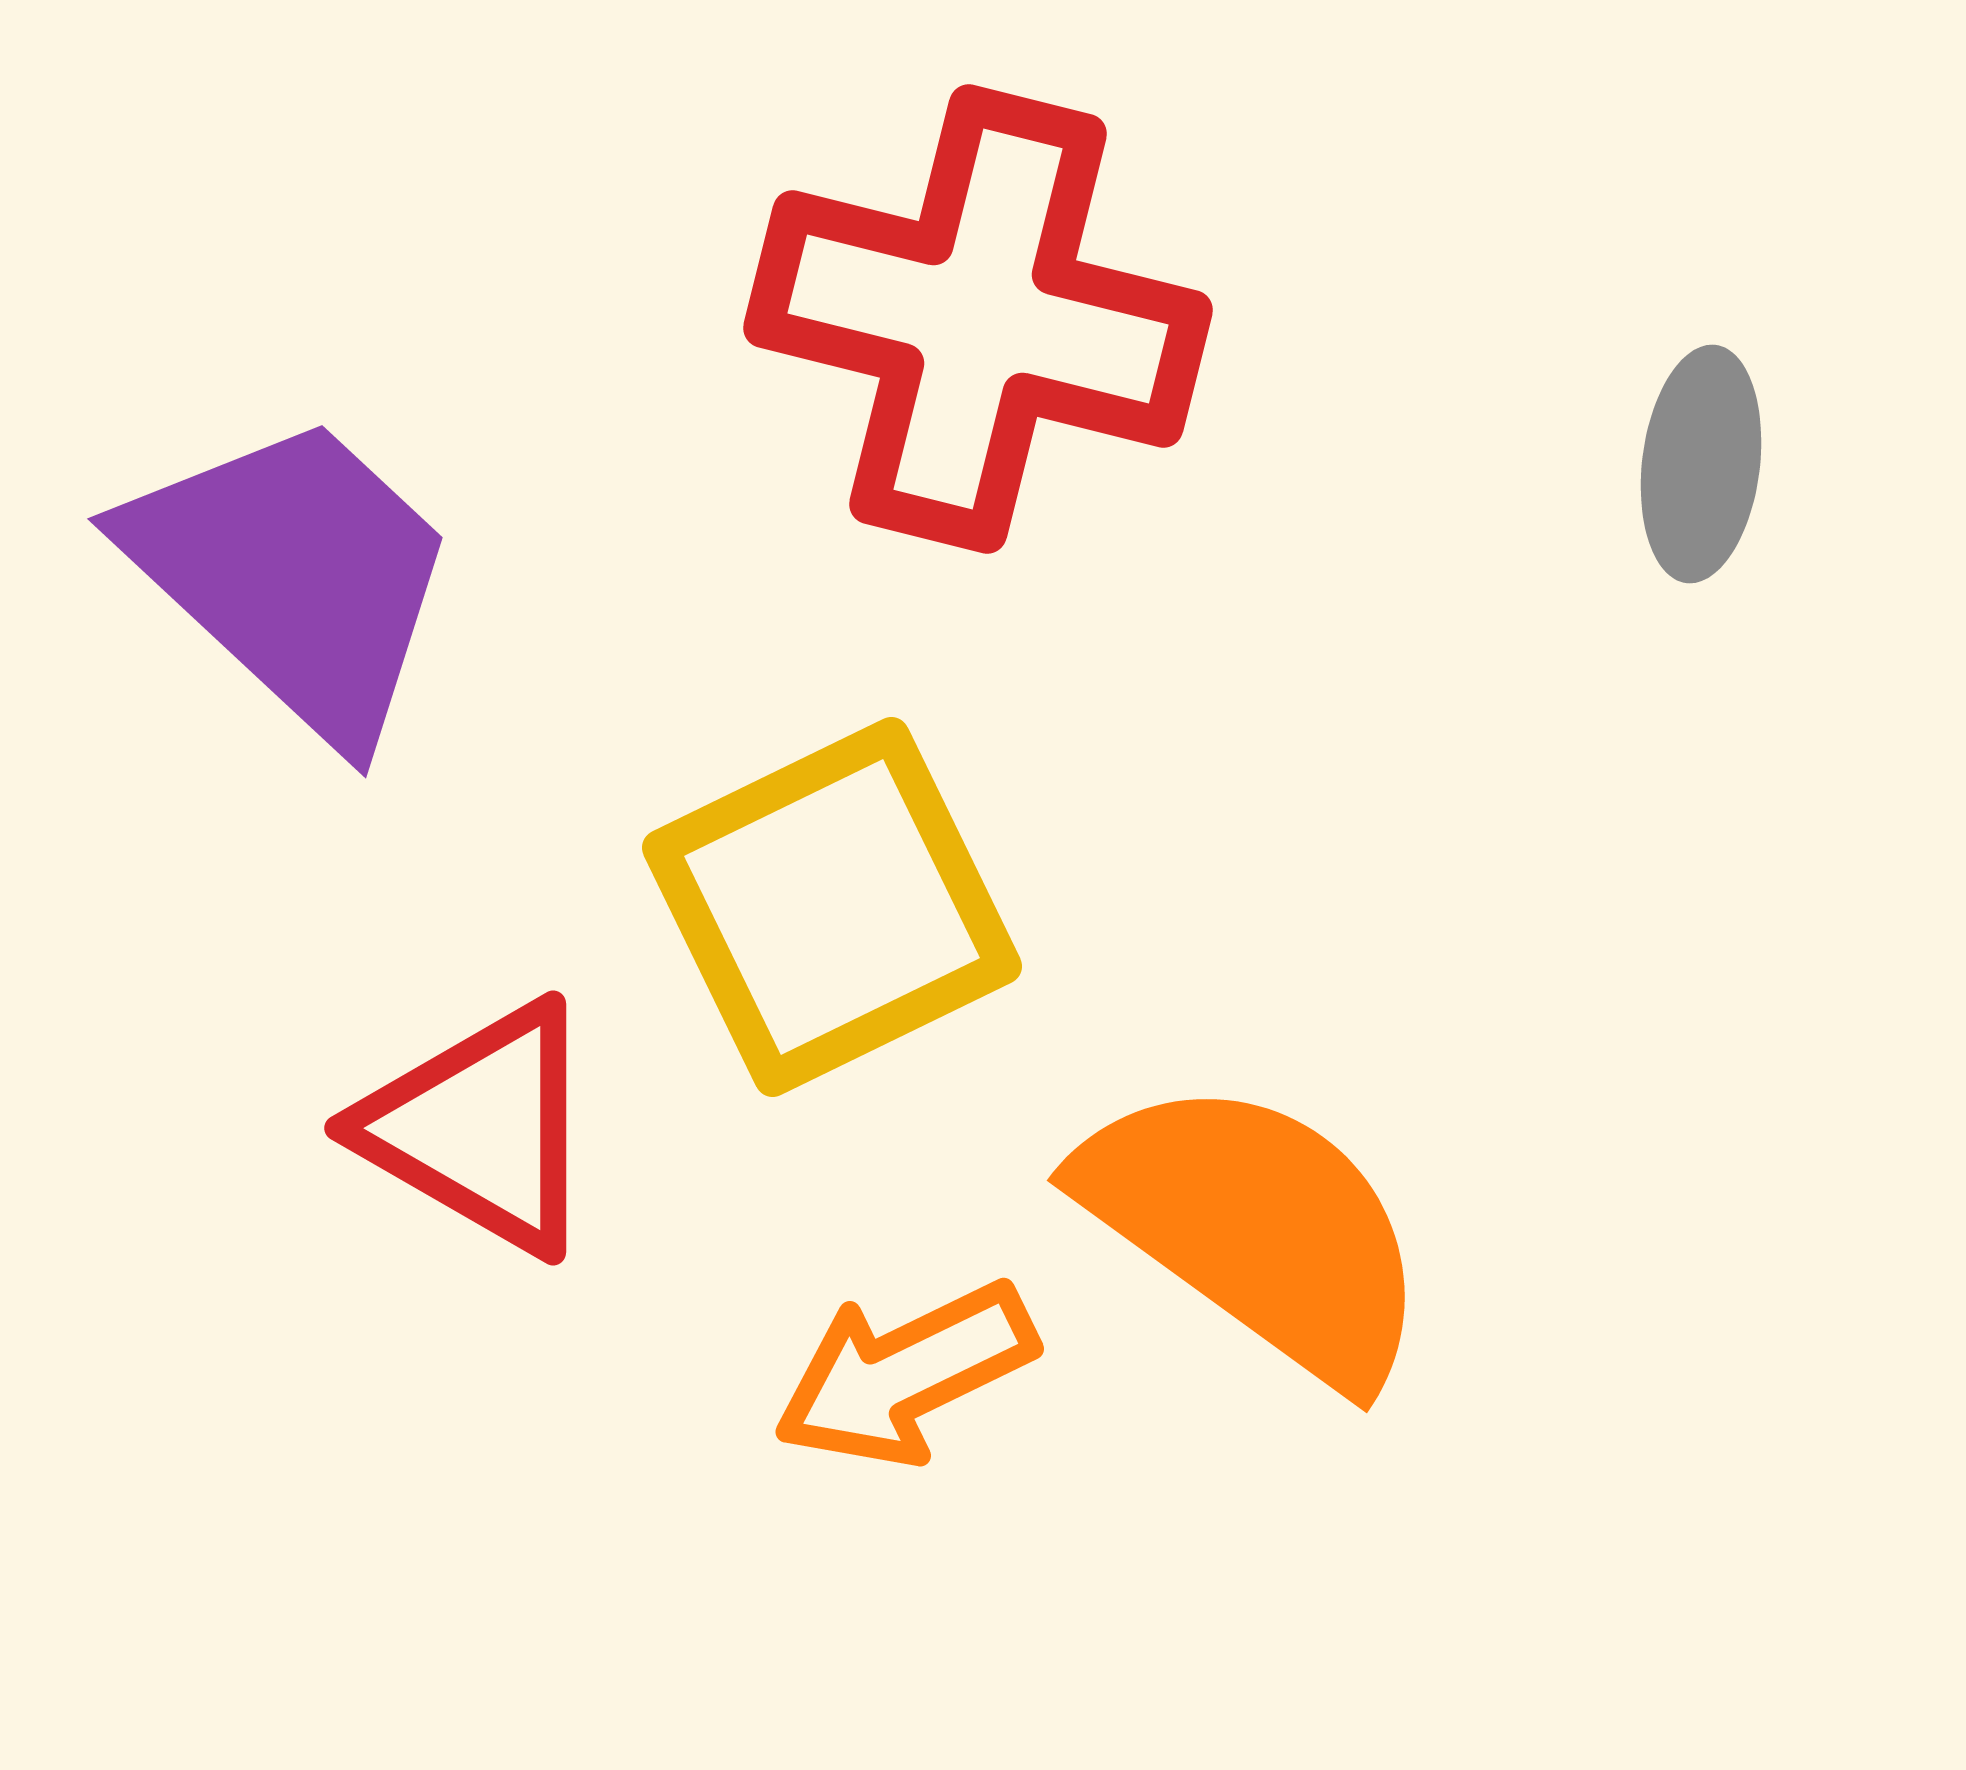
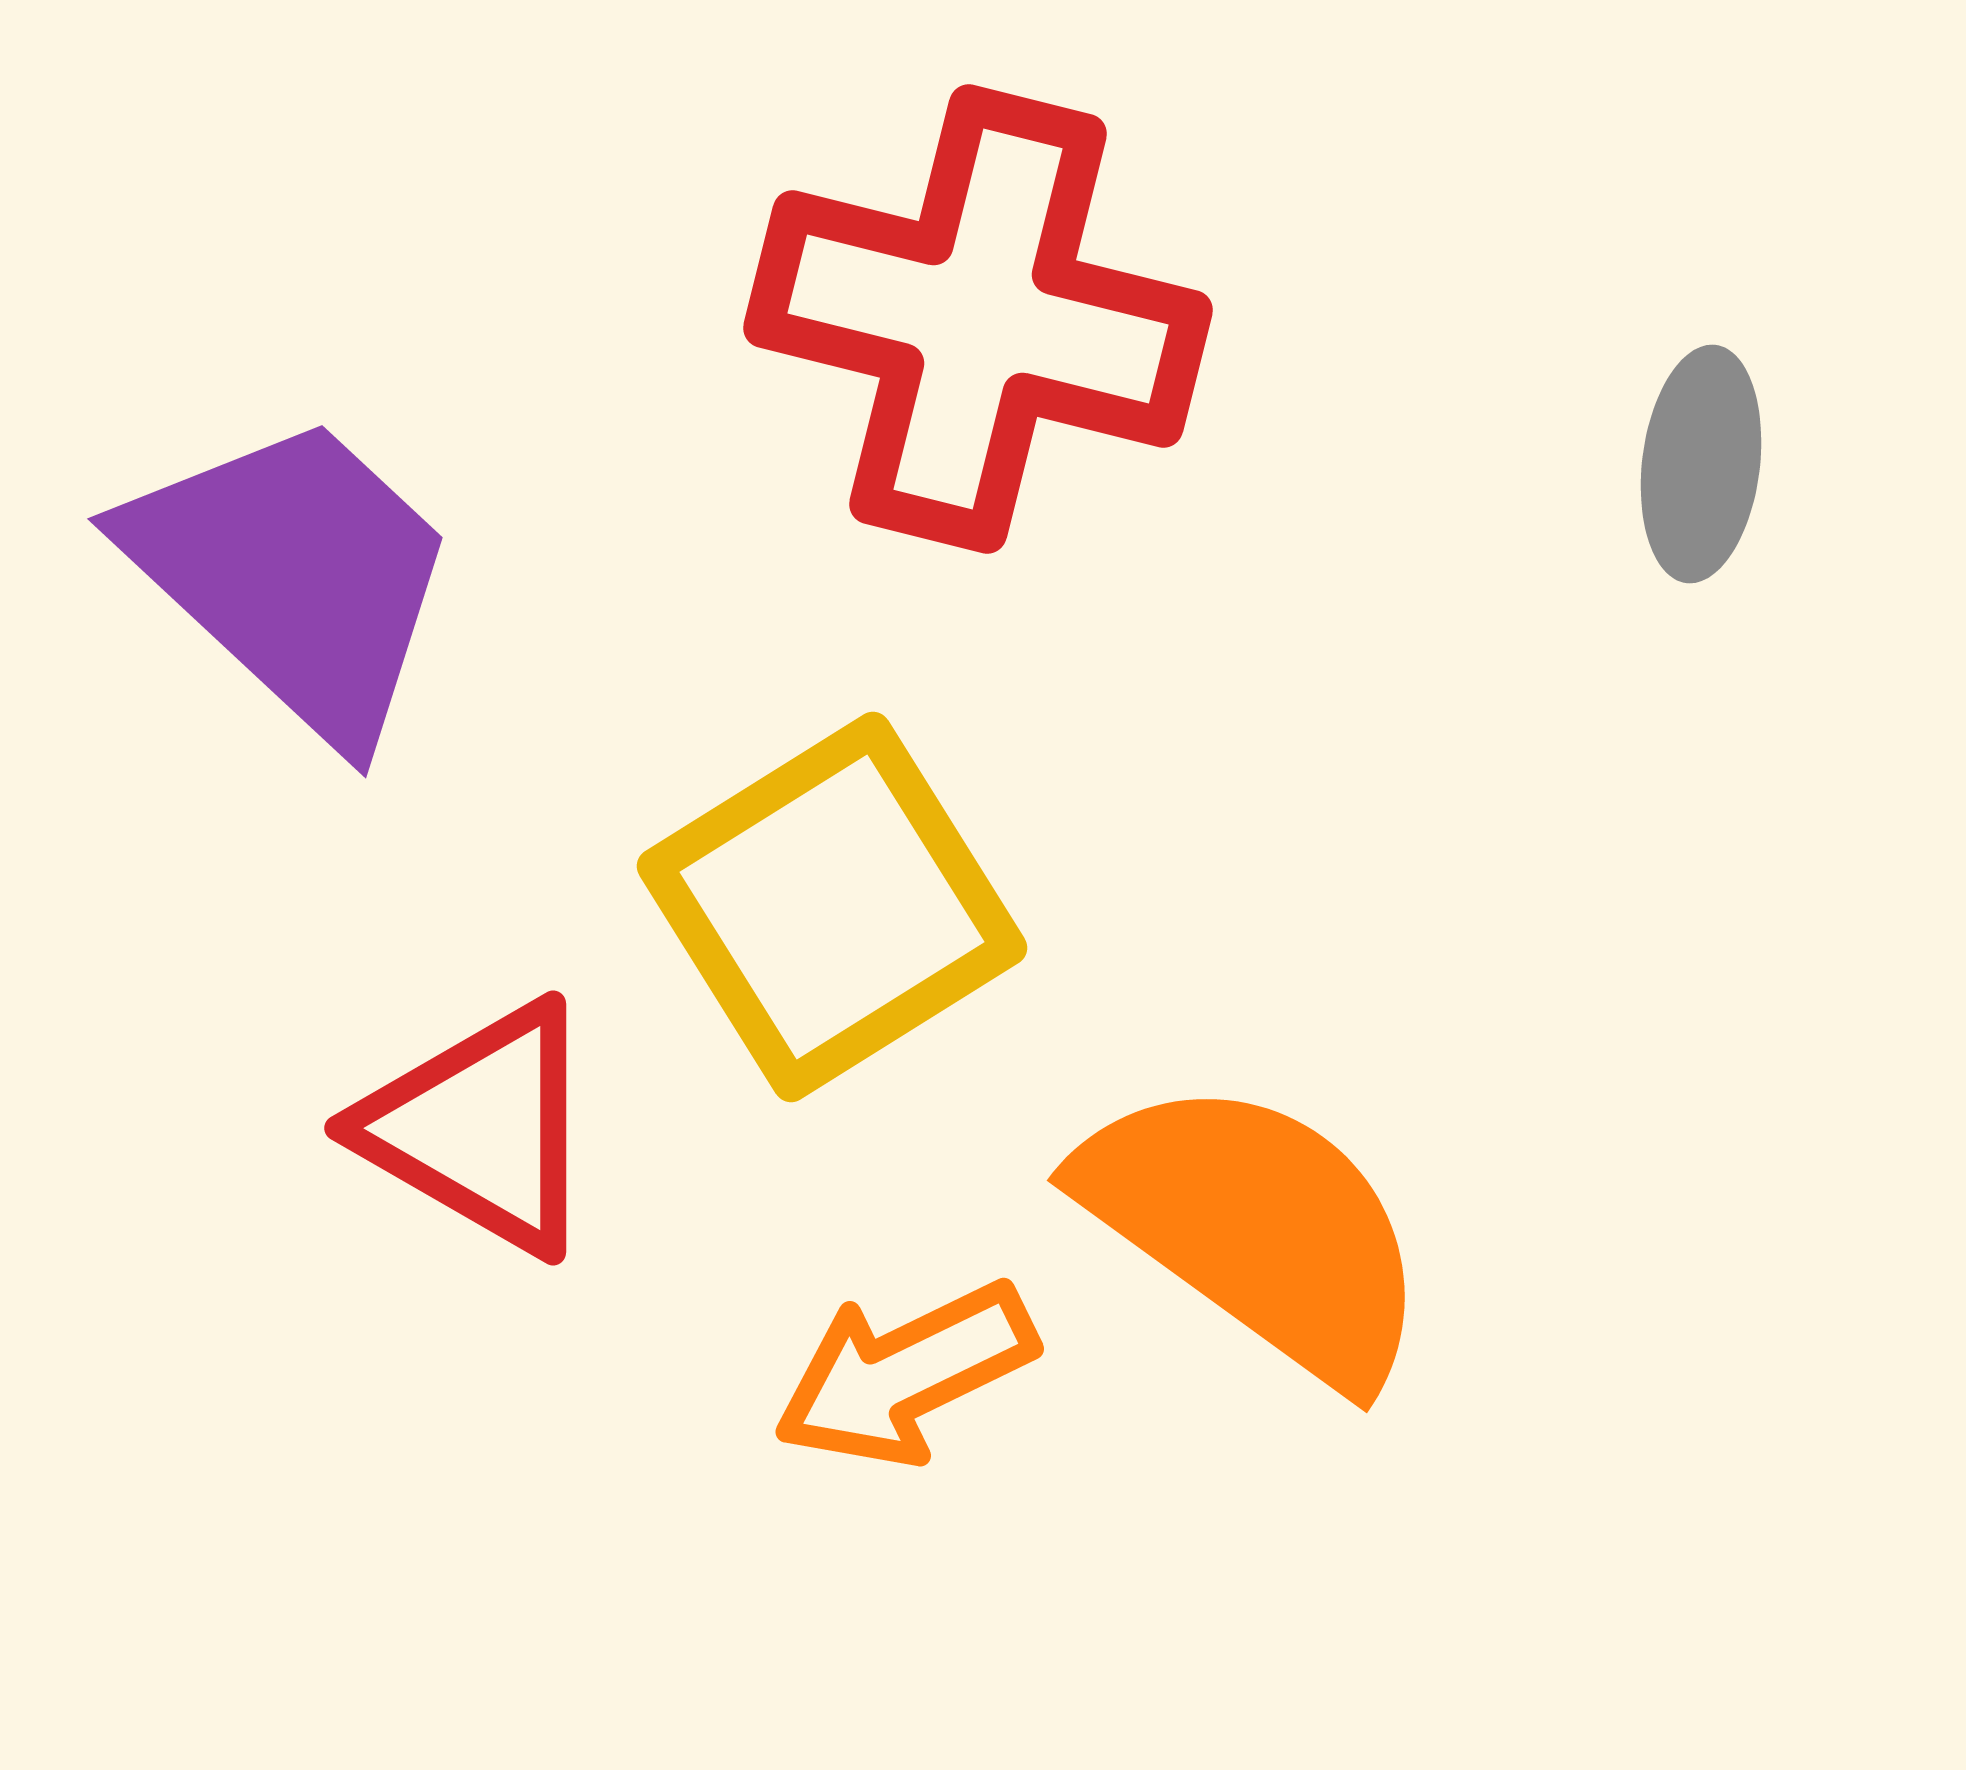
yellow square: rotated 6 degrees counterclockwise
